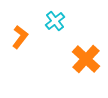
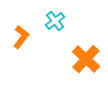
orange L-shape: moved 1 px right
